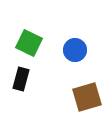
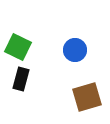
green square: moved 11 px left, 4 px down
